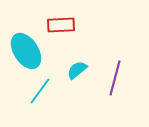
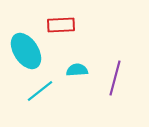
cyan semicircle: rotated 35 degrees clockwise
cyan line: rotated 16 degrees clockwise
